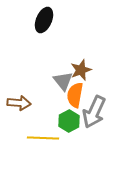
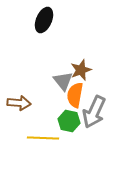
green hexagon: rotated 20 degrees counterclockwise
